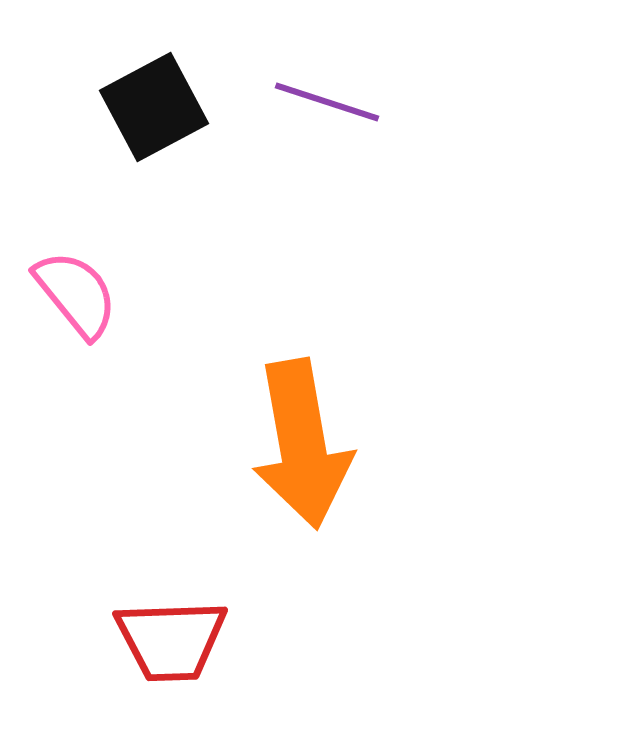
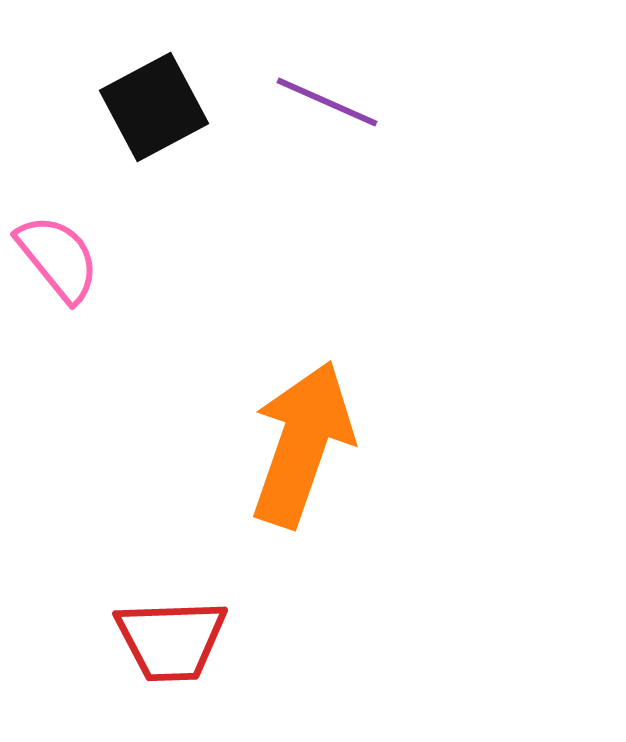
purple line: rotated 6 degrees clockwise
pink semicircle: moved 18 px left, 36 px up
orange arrow: rotated 151 degrees counterclockwise
